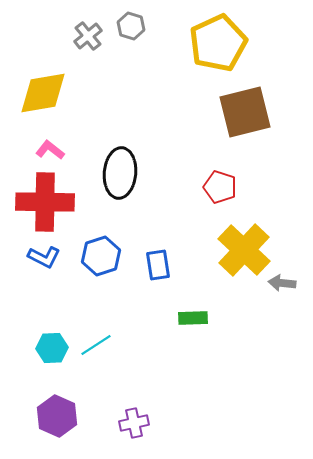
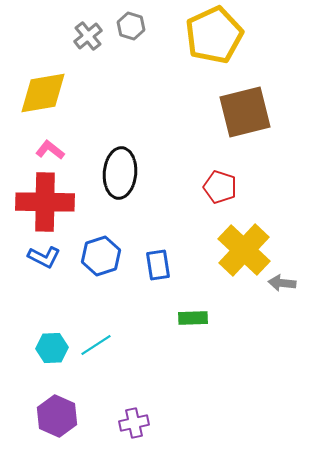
yellow pentagon: moved 4 px left, 8 px up
